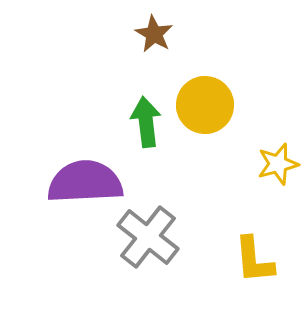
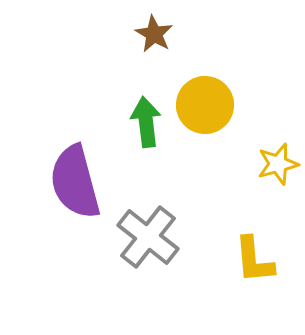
purple semicircle: moved 10 px left; rotated 102 degrees counterclockwise
